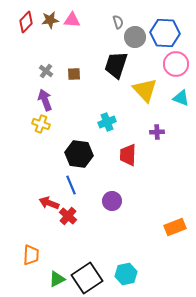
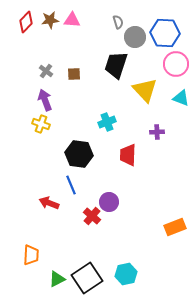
purple circle: moved 3 px left, 1 px down
red cross: moved 24 px right
